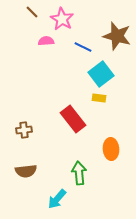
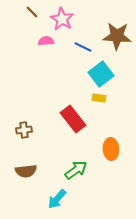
brown star: rotated 12 degrees counterclockwise
green arrow: moved 3 px left, 3 px up; rotated 60 degrees clockwise
